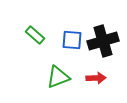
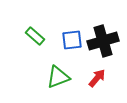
green rectangle: moved 1 px down
blue square: rotated 10 degrees counterclockwise
red arrow: moved 1 px right; rotated 48 degrees counterclockwise
